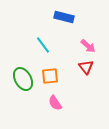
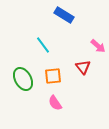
blue rectangle: moved 2 px up; rotated 18 degrees clockwise
pink arrow: moved 10 px right
red triangle: moved 3 px left
orange square: moved 3 px right
